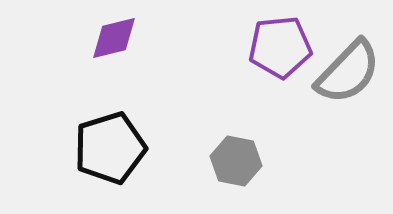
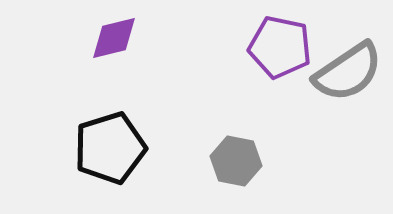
purple pentagon: rotated 18 degrees clockwise
gray semicircle: rotated 12 degrees clockwise
